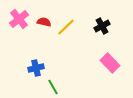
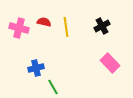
pink cross: moved 9 px down; rotated 36 degrees counterclockwise
yellow line: rotated 54 degrees counterclockwise
